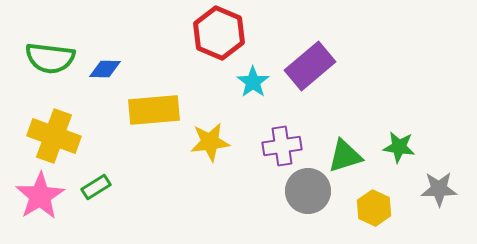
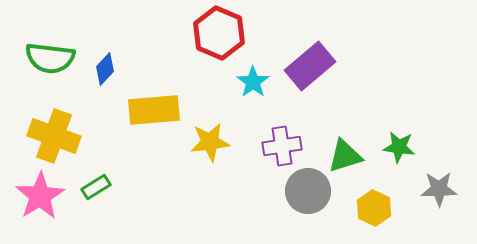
blue diamond: rotated 48 degrees counterclockwise
